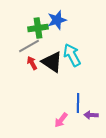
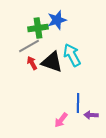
black triangle: rotated 15 degrees counterclockwise
